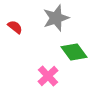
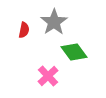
gray star: moved 2 px left, 4 px down; rotated 16 degrees counterclockwise
red semicircle: moved 9 px right, 3 px down; rotated 63 degrees clockwise
